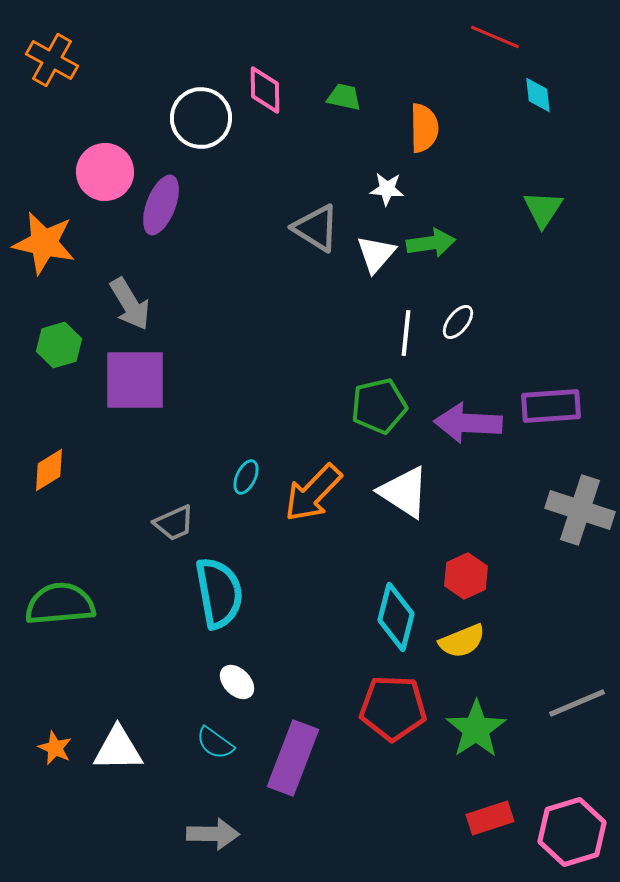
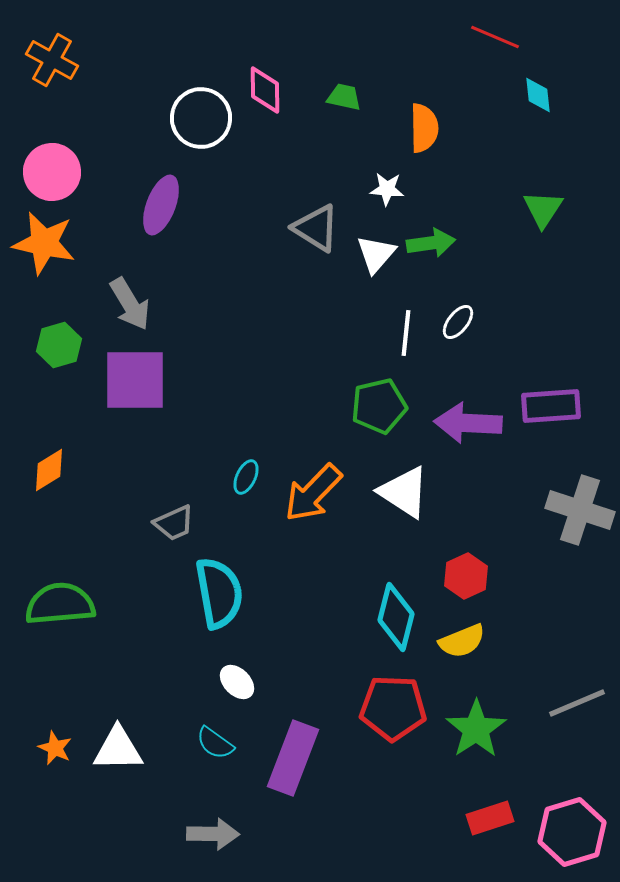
pink circle at (105, 172): moved 53 px left
